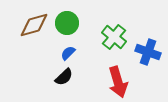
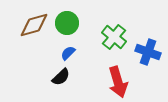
black semicircle: moved 3 px left
